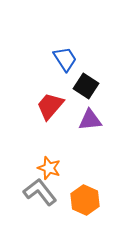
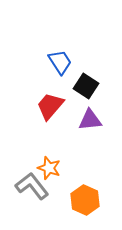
blue trapezoid: moved 5 px left, 3 px down
gray L-shape: moved 8 px left, 6 px up
